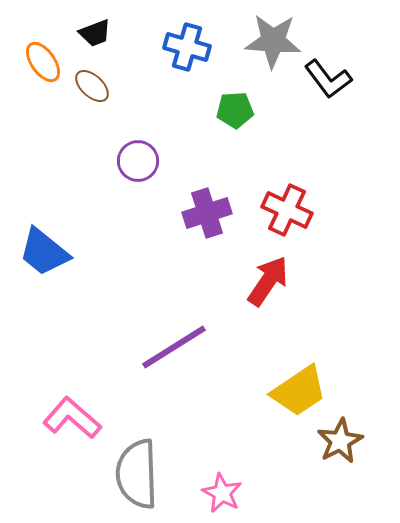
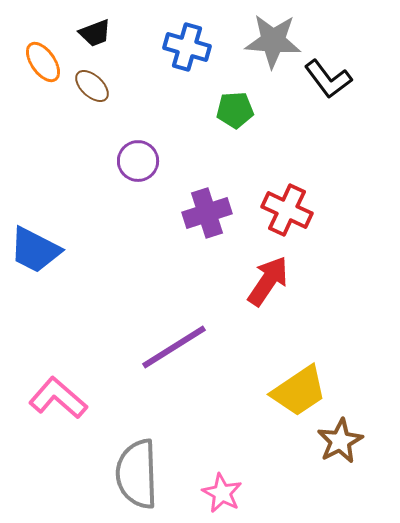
blue trapezoid: moved 9 px left, 2 px up; rotated 12 degrees counterclockwise
pink L-shape: moved 14 px left, 20 px up
